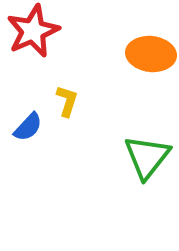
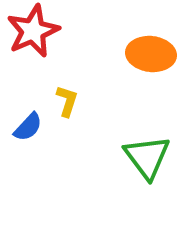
green triangle: rotated 15 degrees counterclockwise
